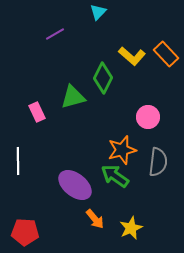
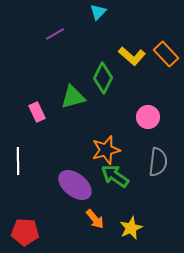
orange star: moved 16 px left
